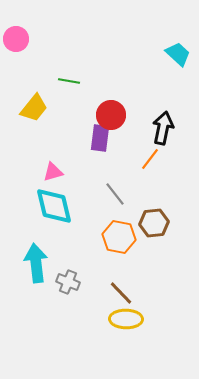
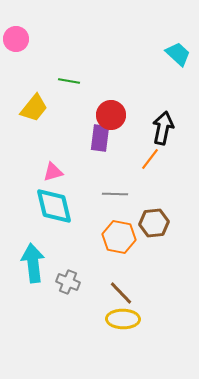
gray line: rotated 50 degrees counterclockwise
cyan arrow: moved 3 px left
yellow ellipse: moved 3 px left
